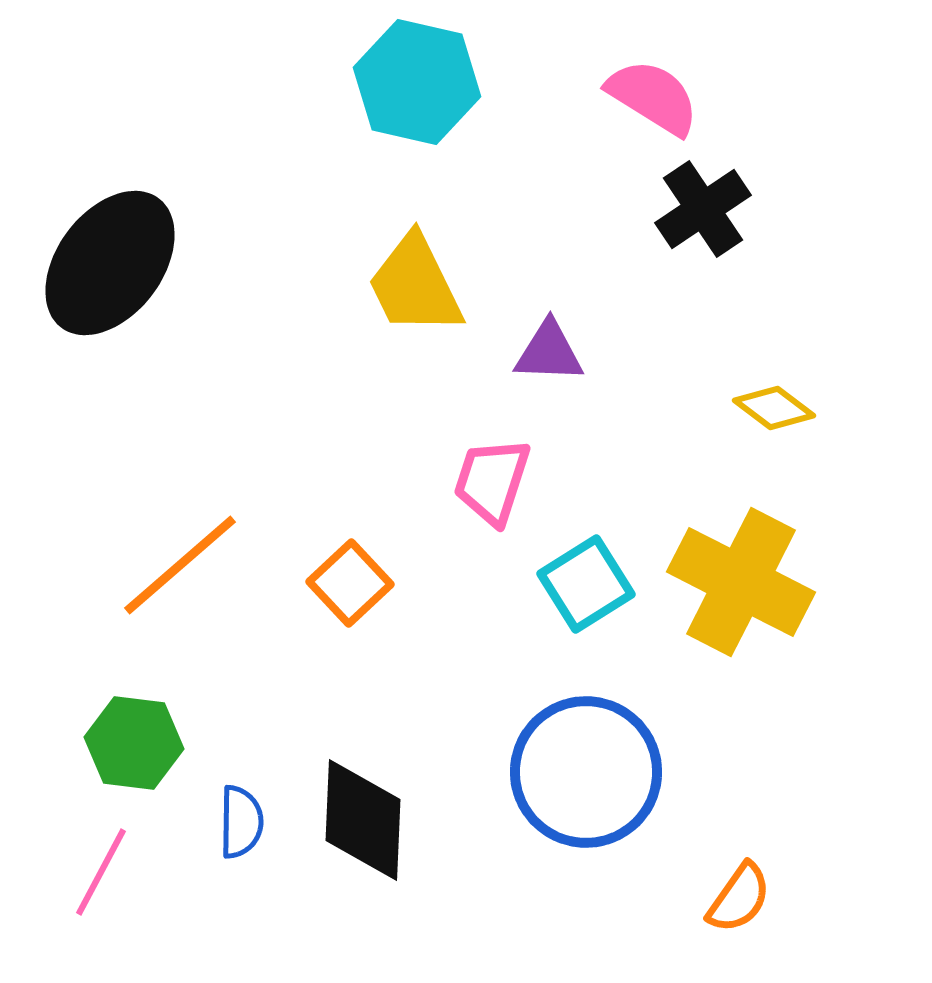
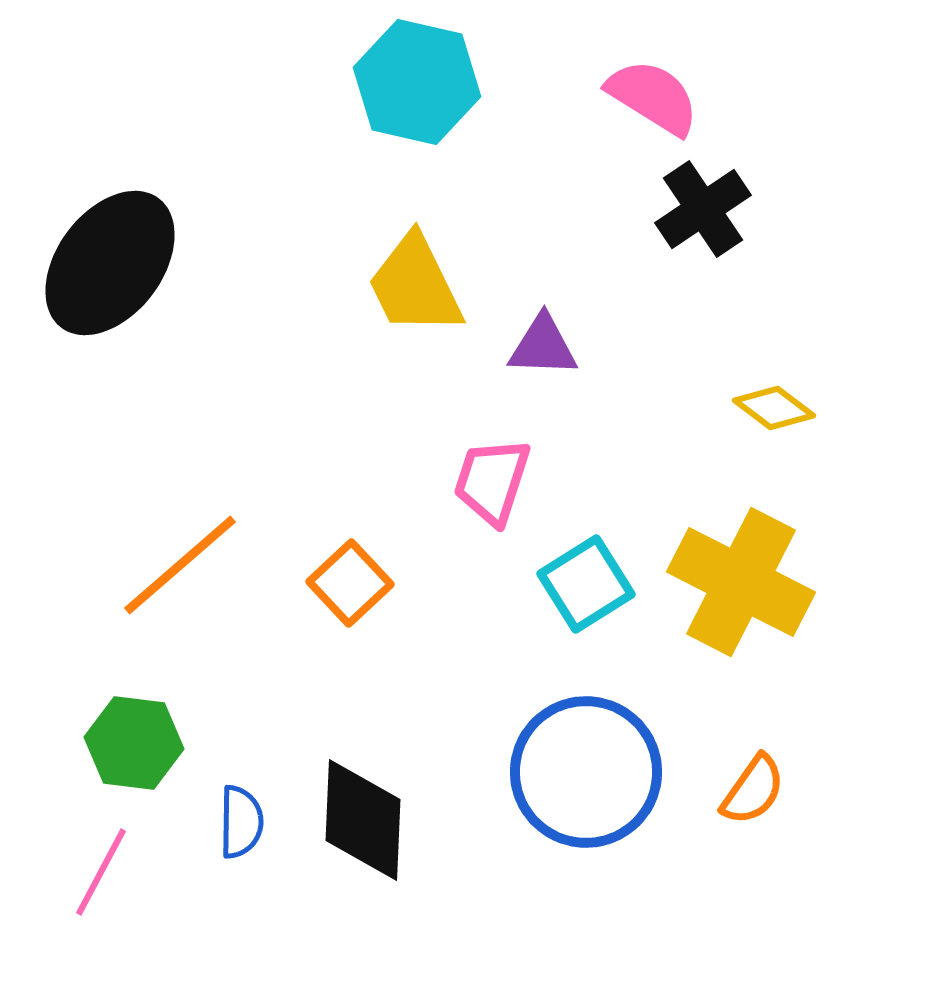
purple triangle: moved 6 px left, 6 px up
orange semicircle: moved 14 px right, 108 px up
